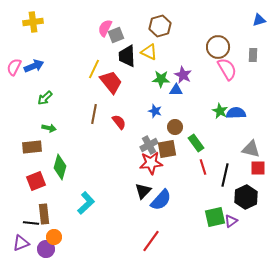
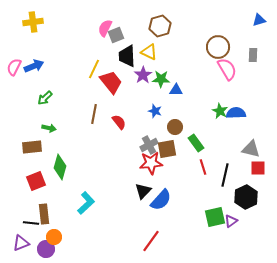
purple star at (183, 75): moved 40 px left; rotated 12 degrees clockwise
